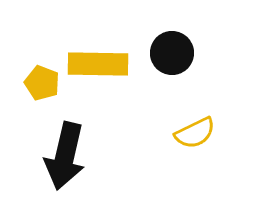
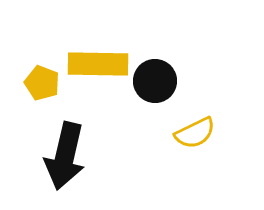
black circle: moved 17 px left, 28 px down
